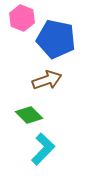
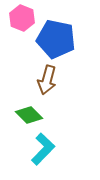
brown arrow: rotated 124 degrees clockwise
